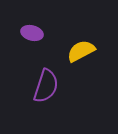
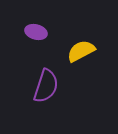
purple ellipse: moved 4 px right, 1 px up
